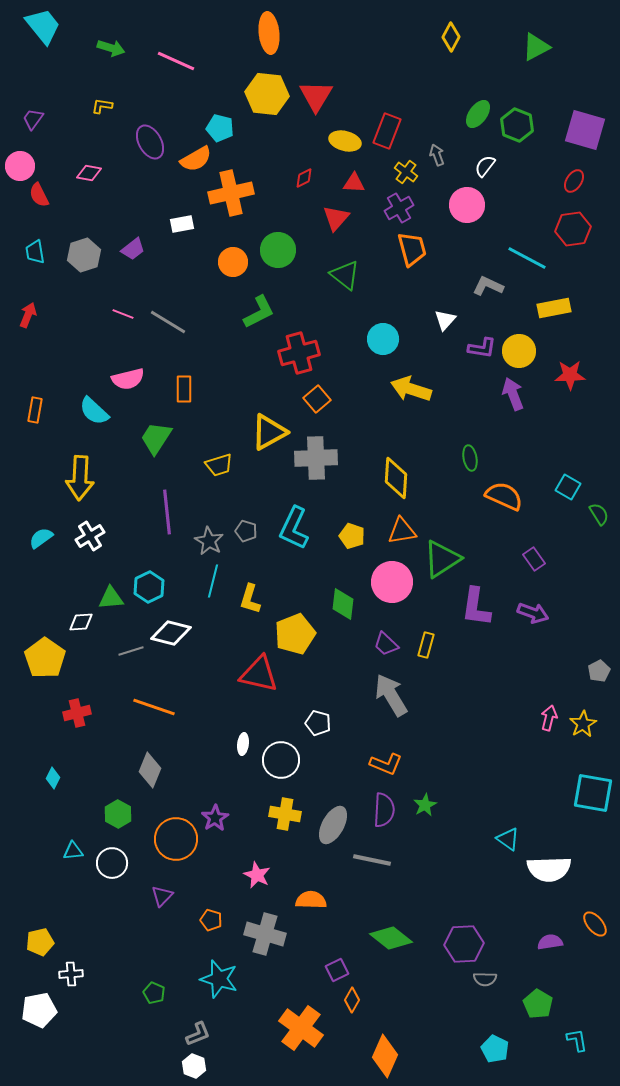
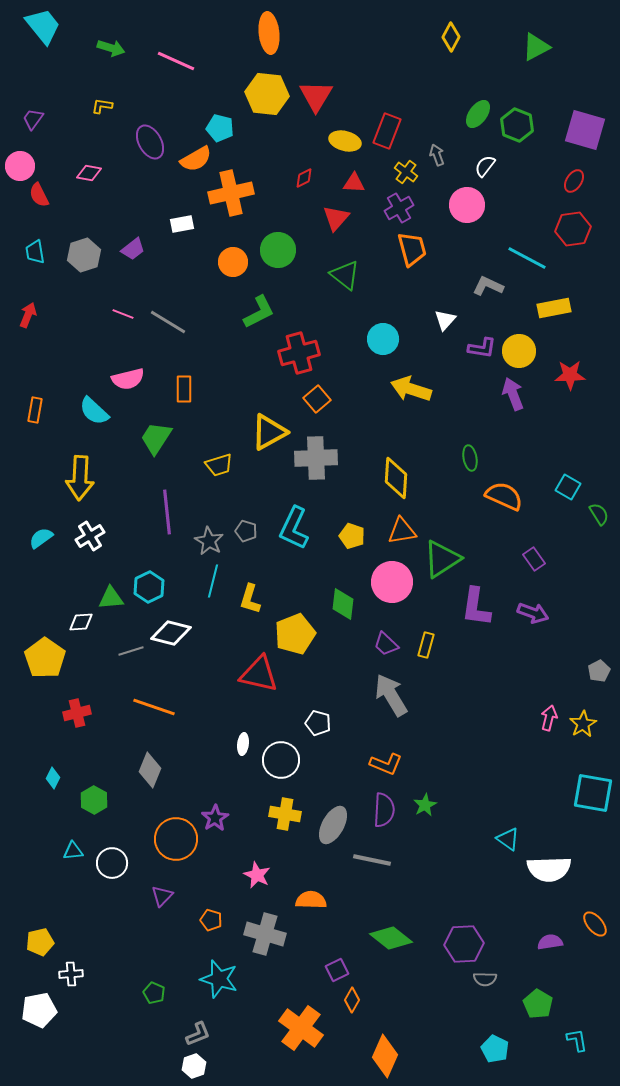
green hexagon at (118, 814): moved 24 px left, 14 px up
white hexagon at (194, 1066): rotated 20 degrees clockwise
